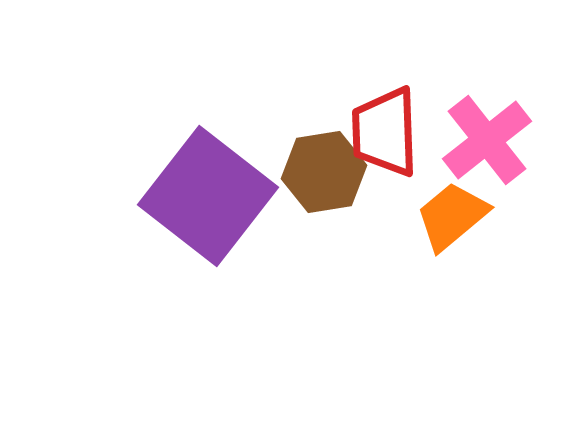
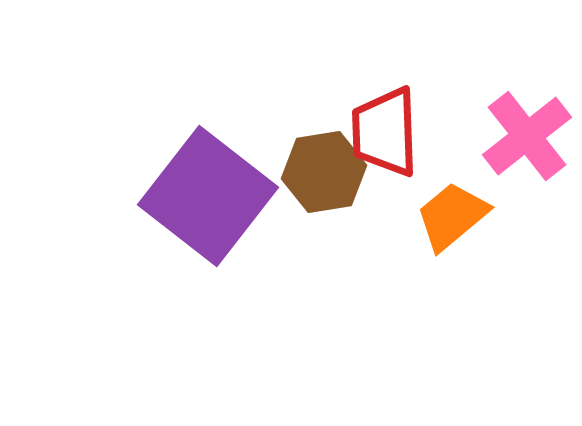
pink cross: moved 40 px right, 4 px up
